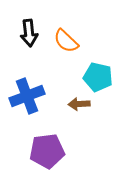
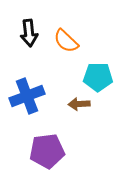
cyan pentagon: rotated 12 degrees counterclockwise
